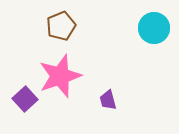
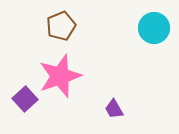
purple trapezoid: moved 6 px right, 9 px down; rotated 15 degrees counterclockwise
